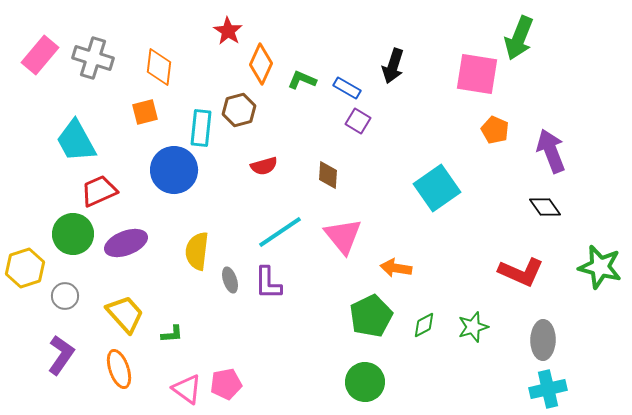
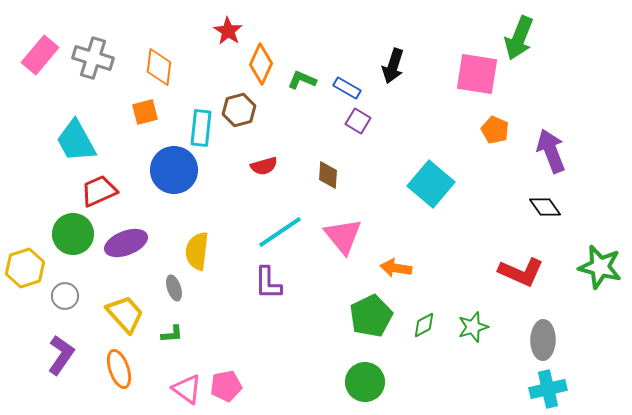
cyan square at (437, 188): moved 6 px left, 4 px up; rotated 15 degrees counterclockwise
gray ellipse at (230, 280): moved 56 px left, 8 px down
pink pentagon at (226, 384): moved 2 px down
